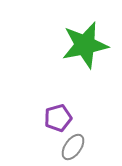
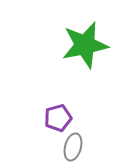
gray ellipse: rotated 20 degrees counterclockwise
